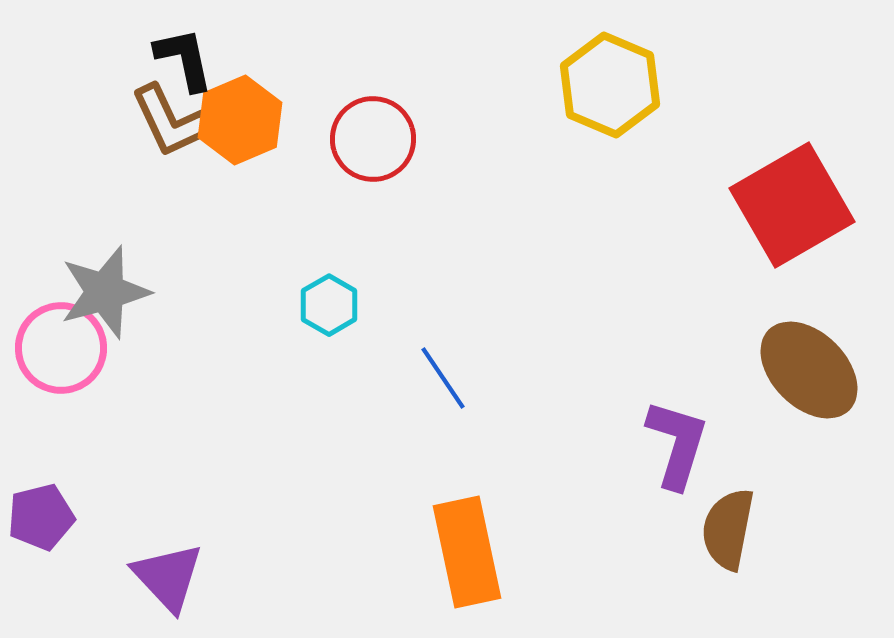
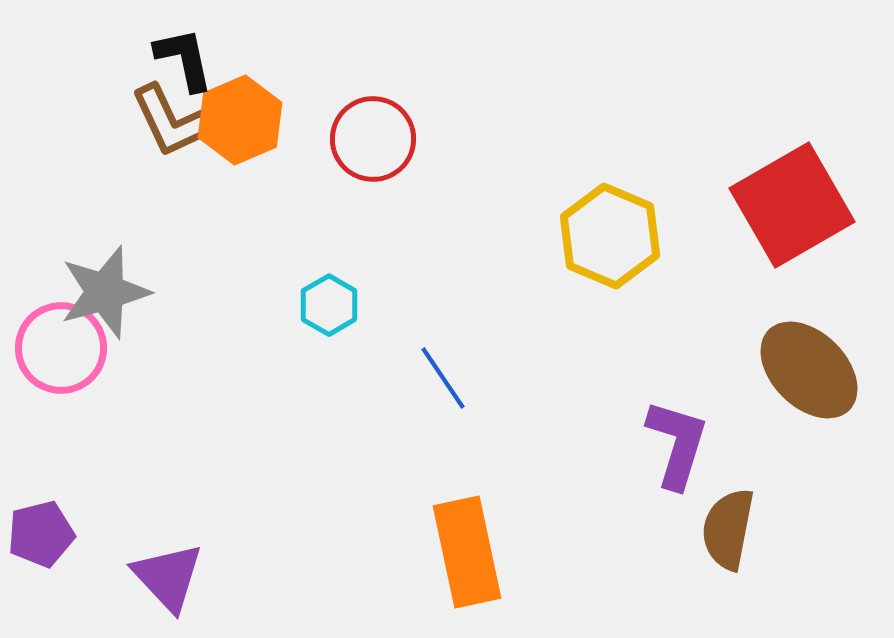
yellow hexagon: moved 151 px down
purple pentagon: moved 17 px down
